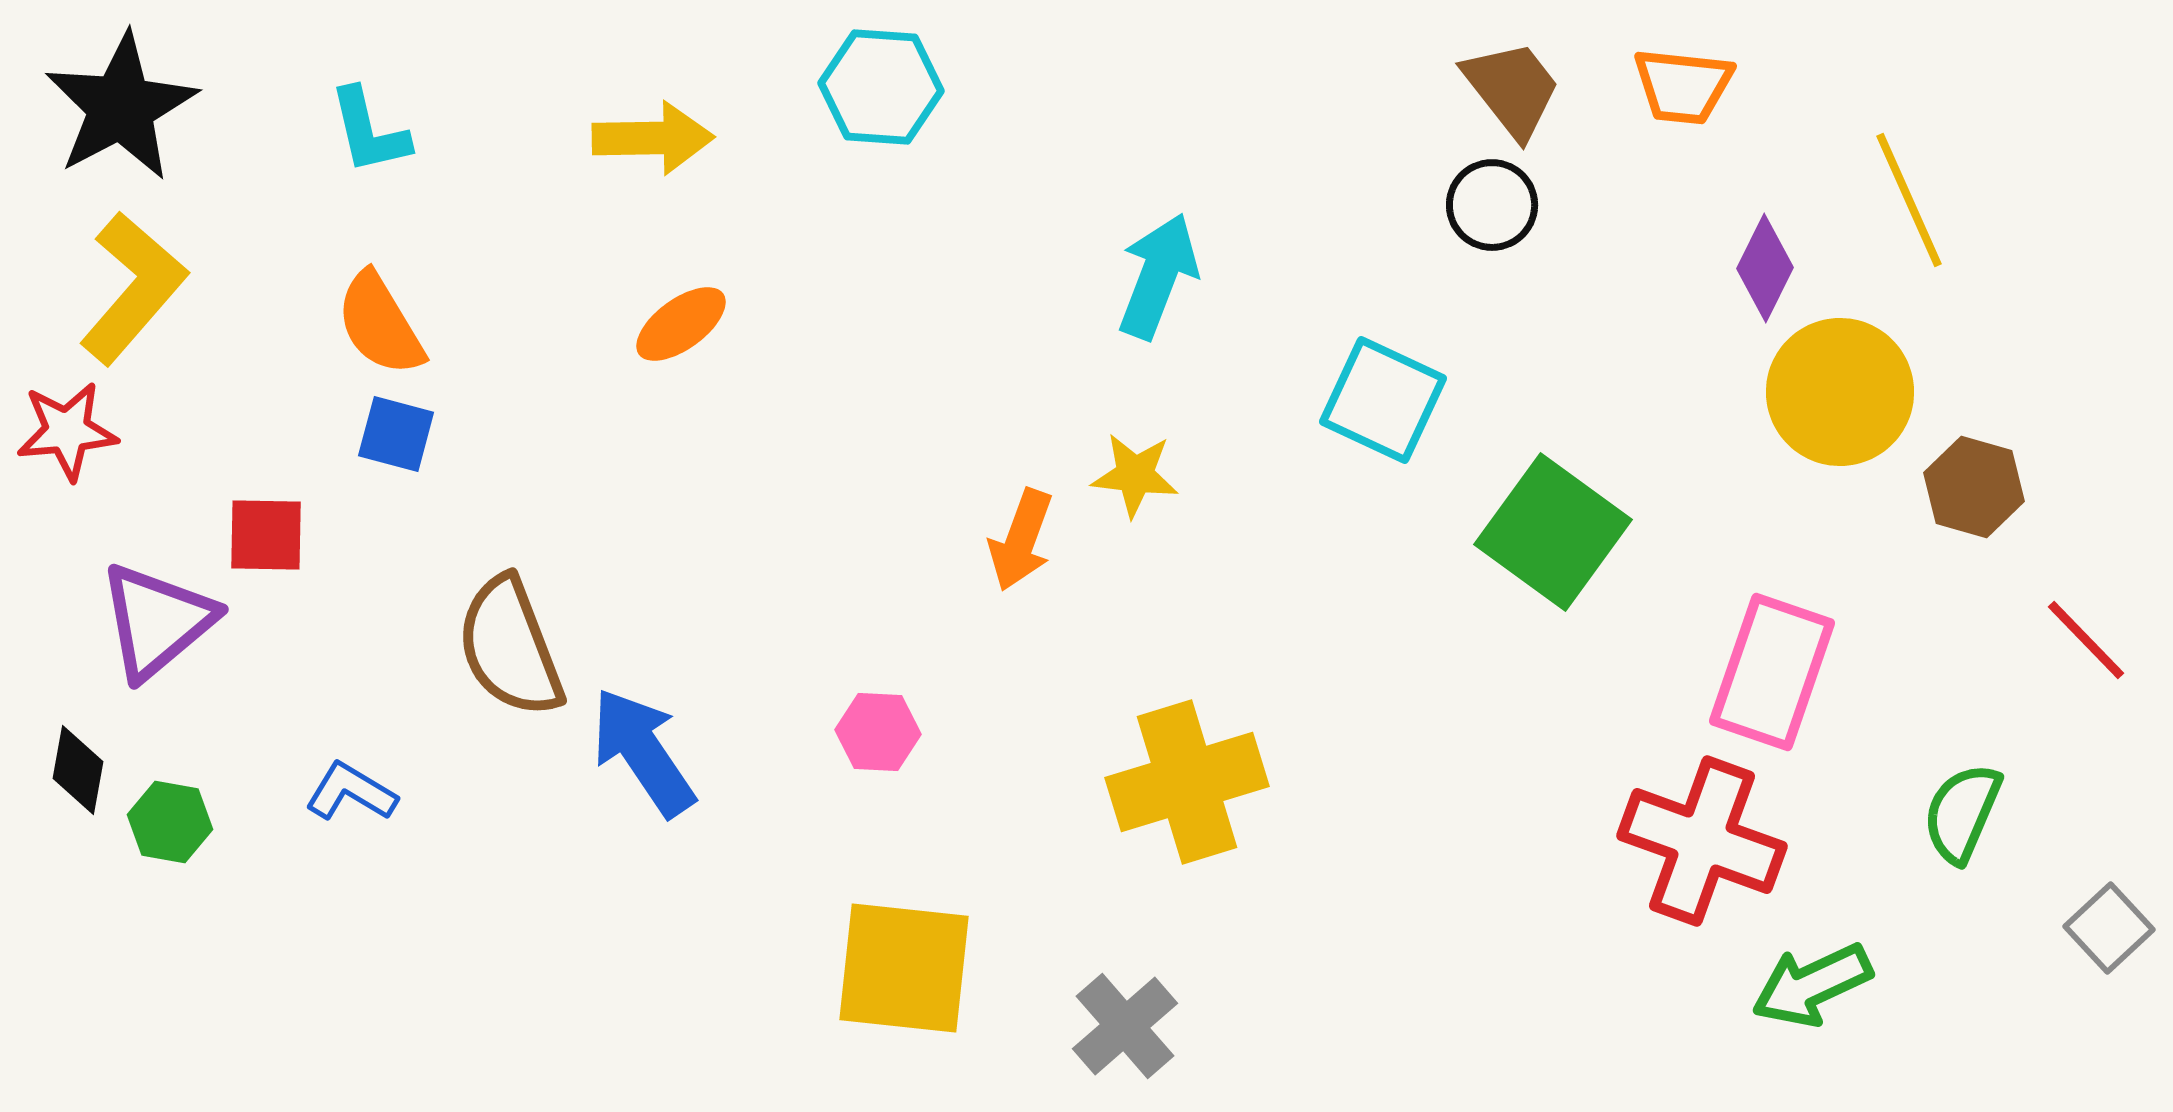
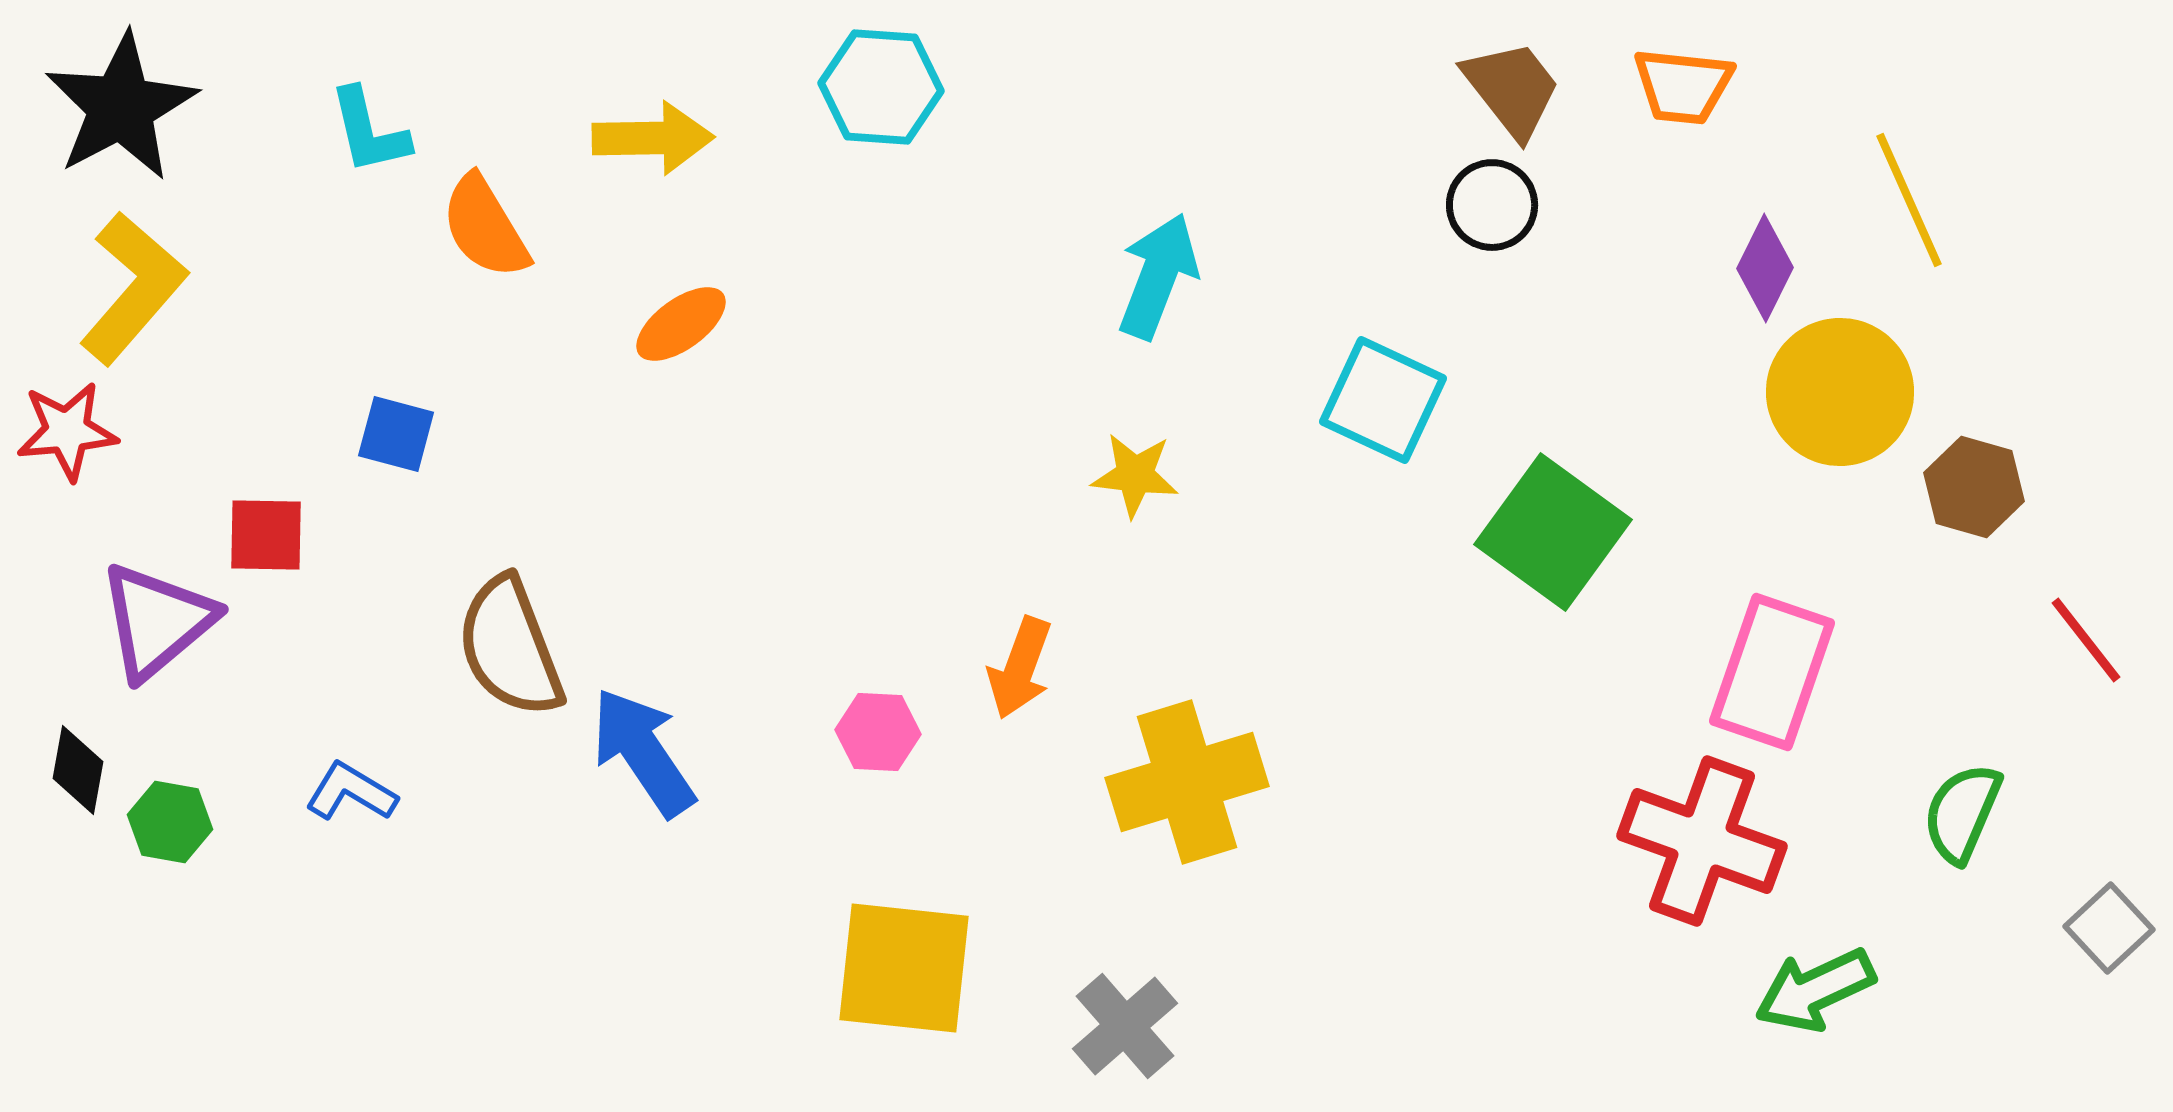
orange semicircle: moved 105 px right, 97 px up
orange arrow: moved 1 px left, 128 px down
red line: rotated 6 degrees clockwise
green arrow: moved 3 px right, 5 px down
